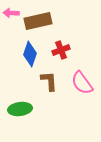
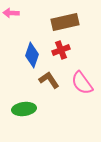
brown rectangle: moved 27 px right, 1 px down
blue diamond: moved 2 px right, 1 px down
brown L-shape: moved 1 px up; rotated 30 degrees counterclockwise
green ellipse: moved 4 px right
